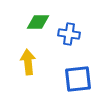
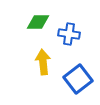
yellow arrow: moved 15 px right
blue square: rotated 32 degrees counterclockwise
